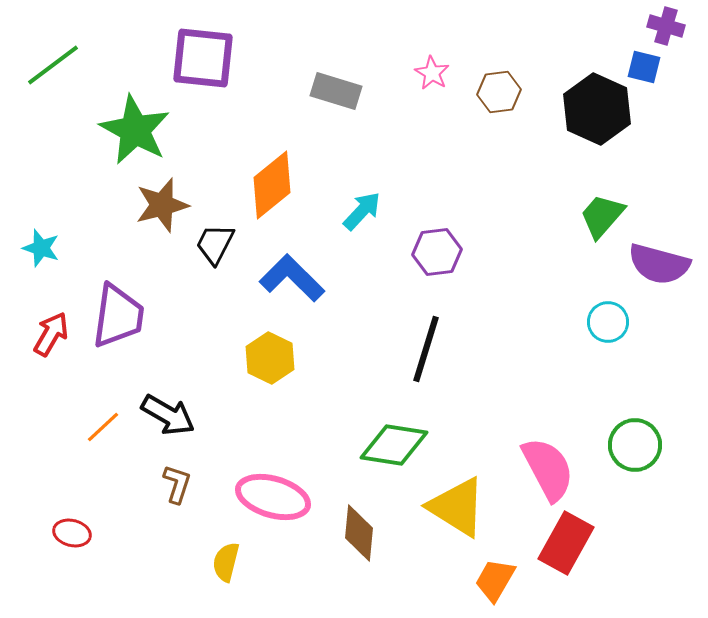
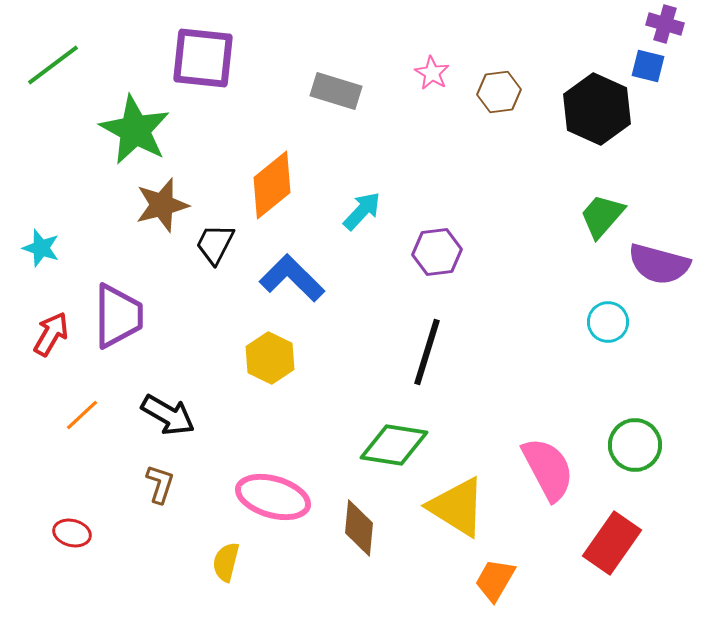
purple cross: moved 1 px left, 2 px up
blue square: moved 4 px right, 1 px up
purple trapezoid: rotated 8 degrees counterclockwise
black line: moved 1 px right, 3 px down
orange line: moved 21 px left, 12 px up
brown L-shape: moved 17 px left
brown diamond: moved 5 px up
red rectangle: moved 46 px right; rotated 6 degrees clockwise
